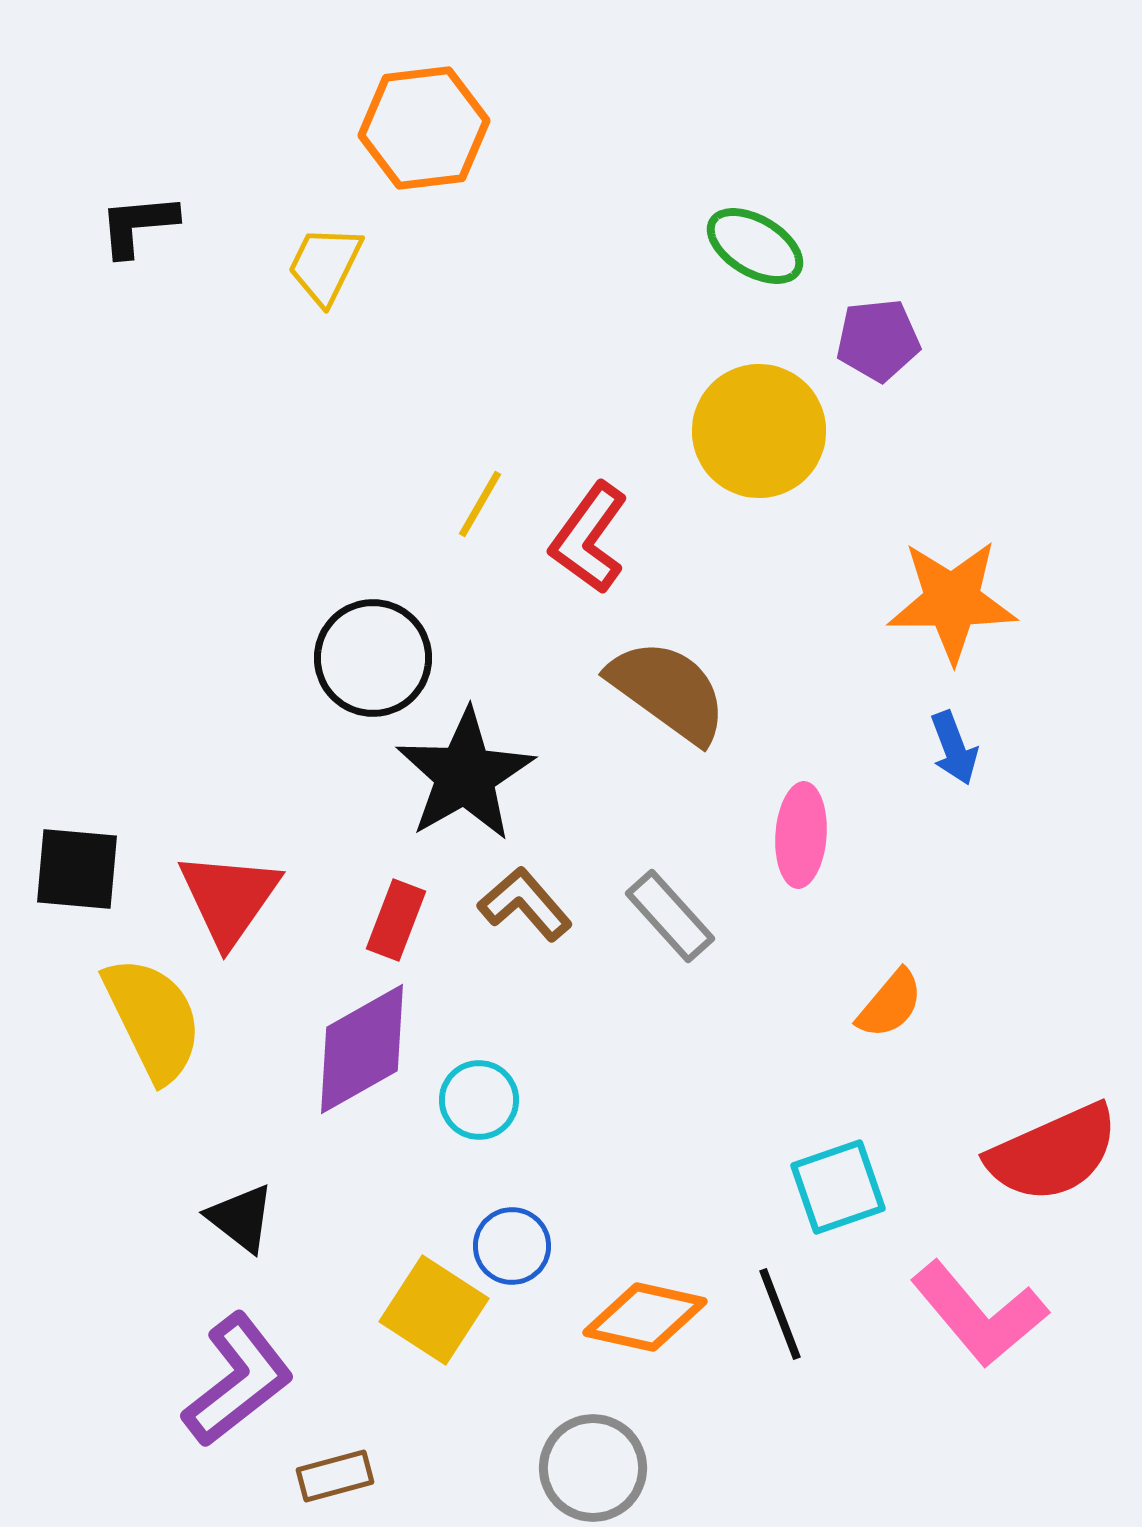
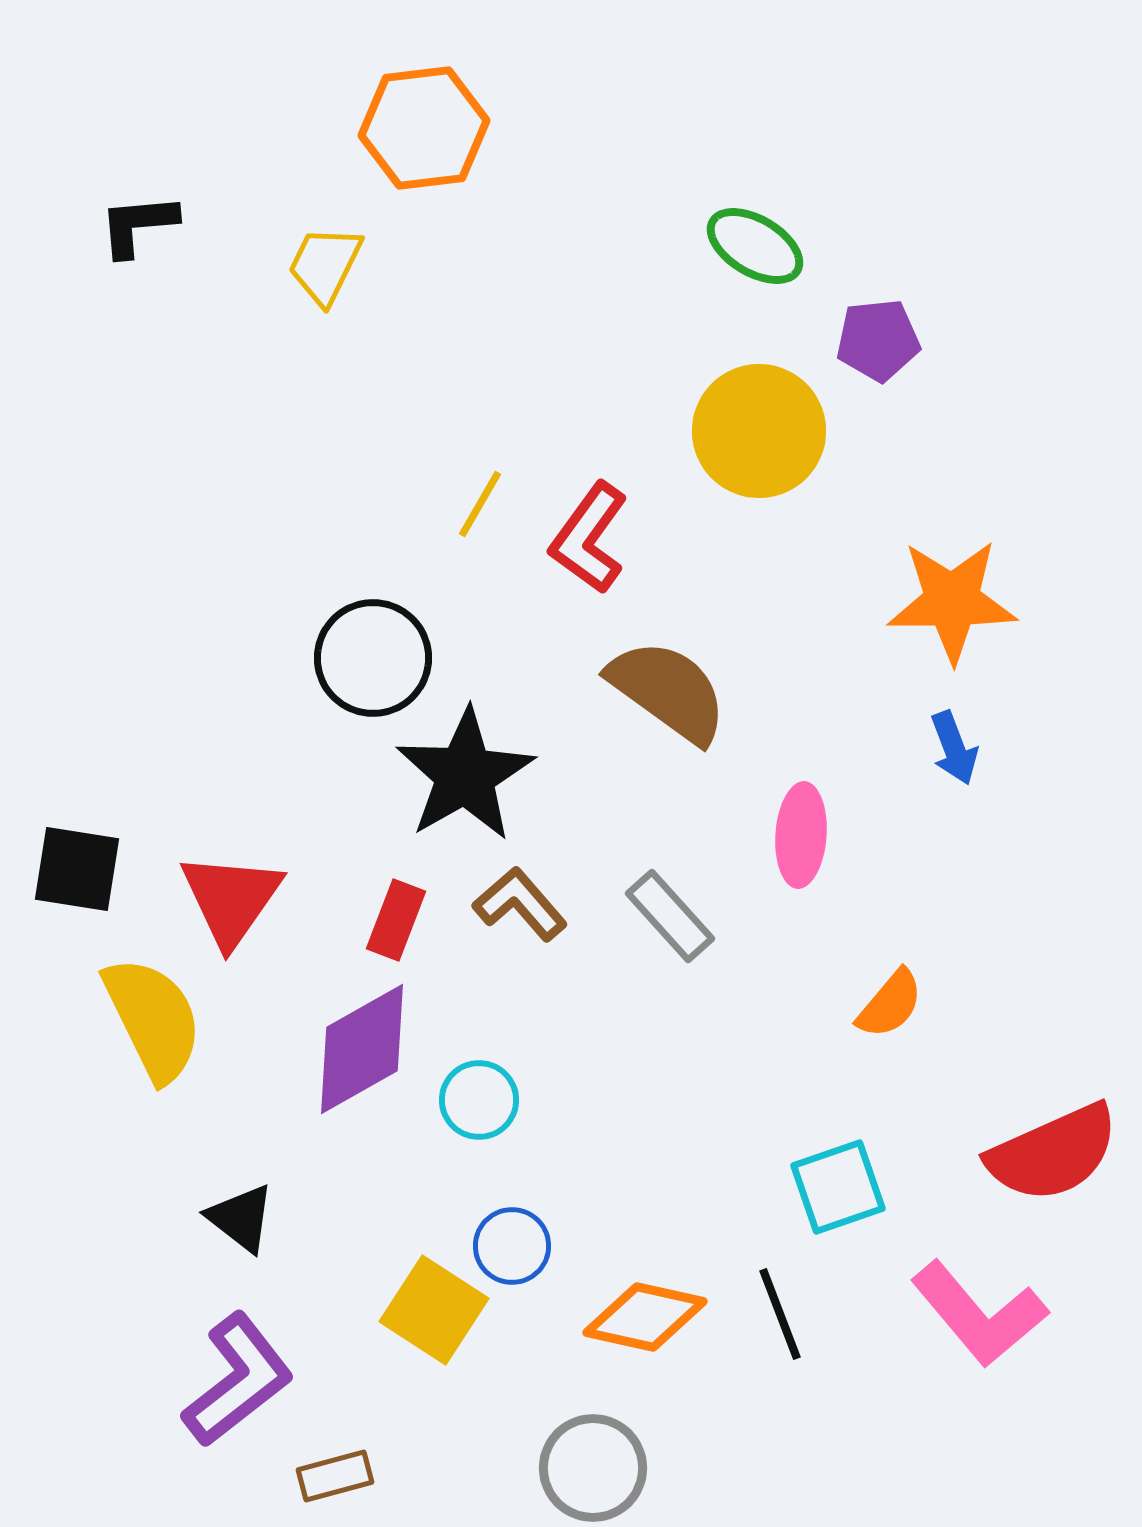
black square: rotated 4 degrees clockwise
red triangle: moved 2 px right, 1 px down
brown L-shape: moved 5 px left
